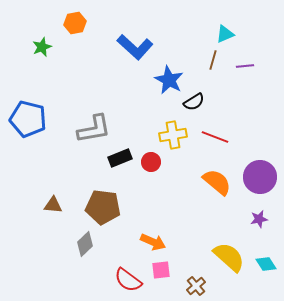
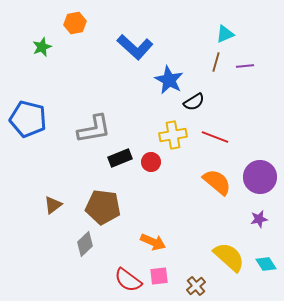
brown line: moved 3 px right, 2 px down
brown triangle: rotated 42 degrees counterclockwise
pink square: moved 2 px left, 6 px down
